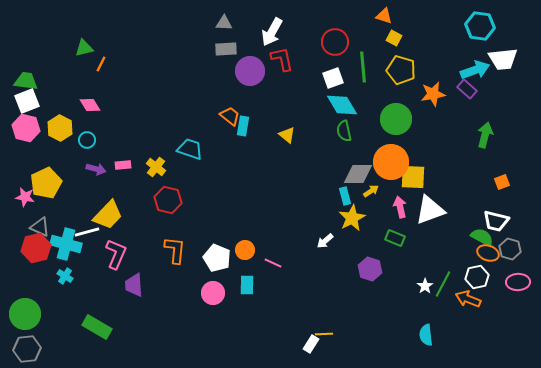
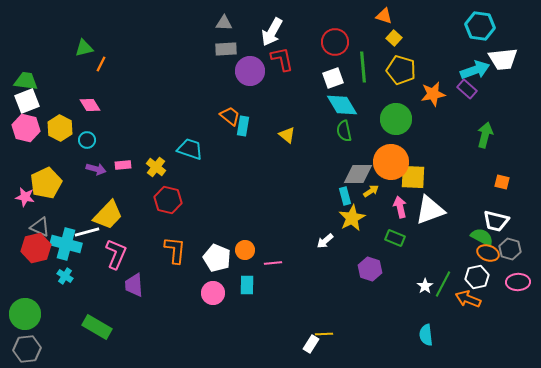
yellow square at (394, 38): rotated 14 degrees clockwise
orange square at (502, 182): rotated 35 degrees clockwise
pink line at (273, 263): rotated 30 degrees counterclockwise
